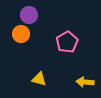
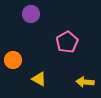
purple circle: moved 2 px right, 1 px up
orange circle: moved 8 px left, 26 px down
yellow triangle: rotated 14 degrees clockwise
